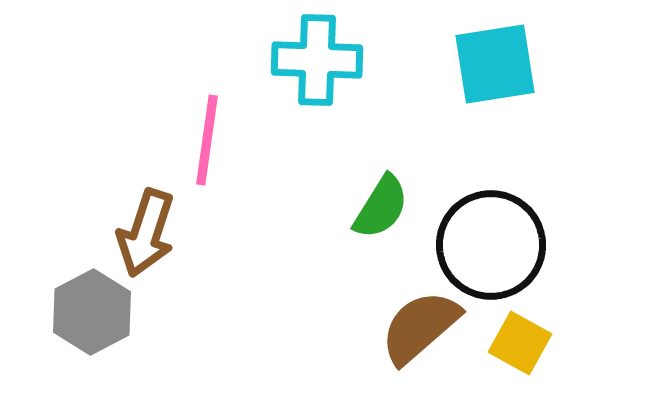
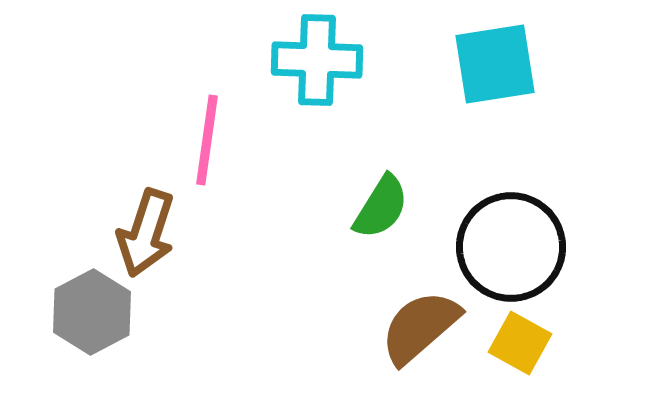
black circle: moved 20 px right, 2 px down
